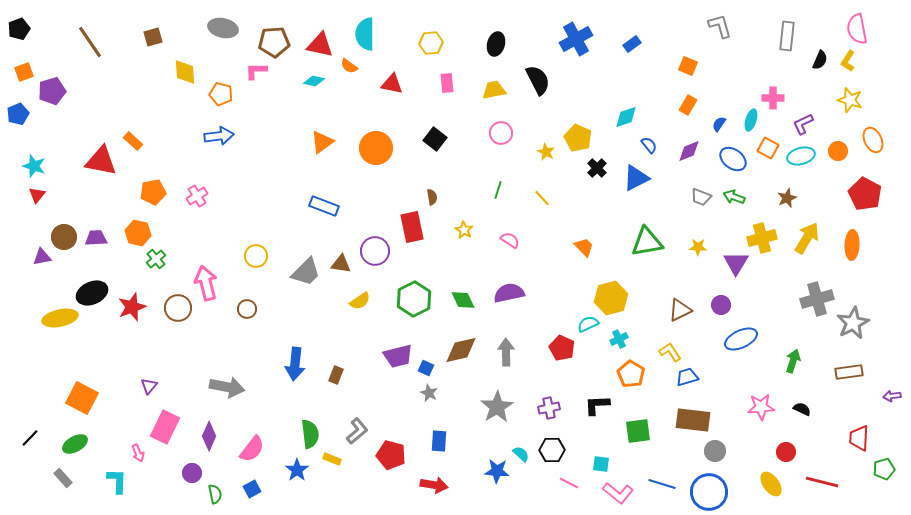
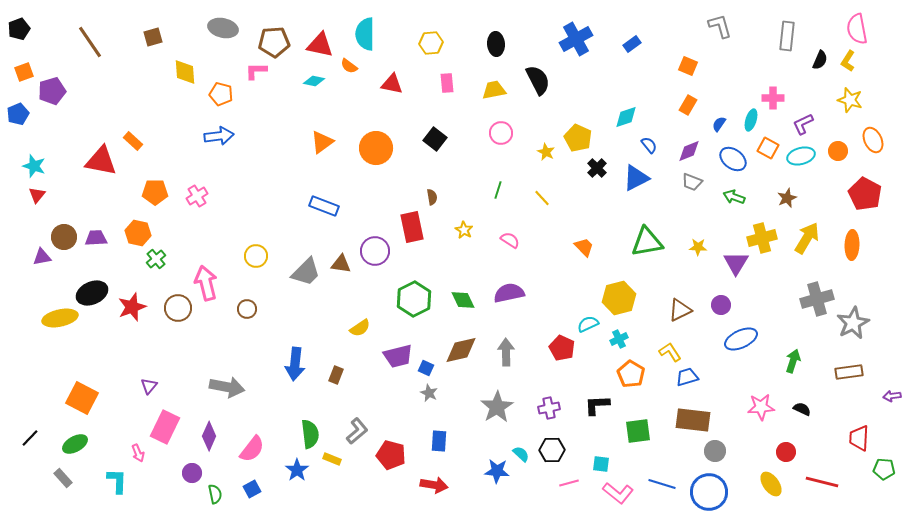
black ellipse at (496, 44): rotated 20 degrees counterclockwise
orange pentagon at (153, 192): moved 2 px right; rotated 10 degrees clockwise
gray trapezoid at (701, 197): moved 9 px left, 15 px up
yellow hexagon at (611, 298): moved 8 px right
yellow semicircle at (360, 301): moved 27 px down
green pentagon at (884, 469): rotated 20 degrees clockwise
pink line at (569, 483): rotated 42 degrees counterclockwise
